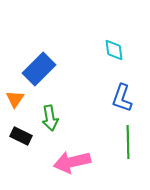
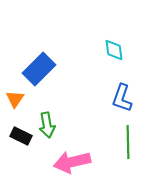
green arrow: moved 3 px left, 7 px down
